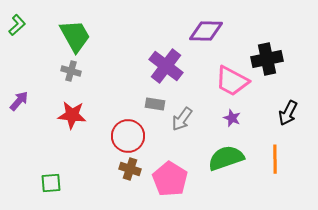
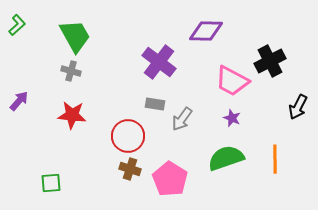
black cross: moved 3 px right, 2 px down; rotated 16 degrees counterclockwise
purple cross: moved 7 px left, 4 px up
black arrow: moved 10 px right, 6 px up
